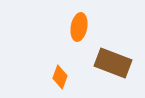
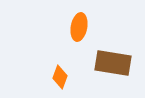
brown rectangle: rotated 12 degrees counterclockwise
